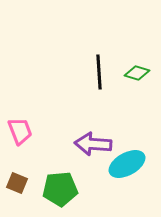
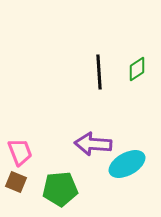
green diamond: moved 4 px up; rotated 50 degrees counterclockwise
pink trapezoid: moved 21 px down
brown square: moved 1 px left, 1 px up
